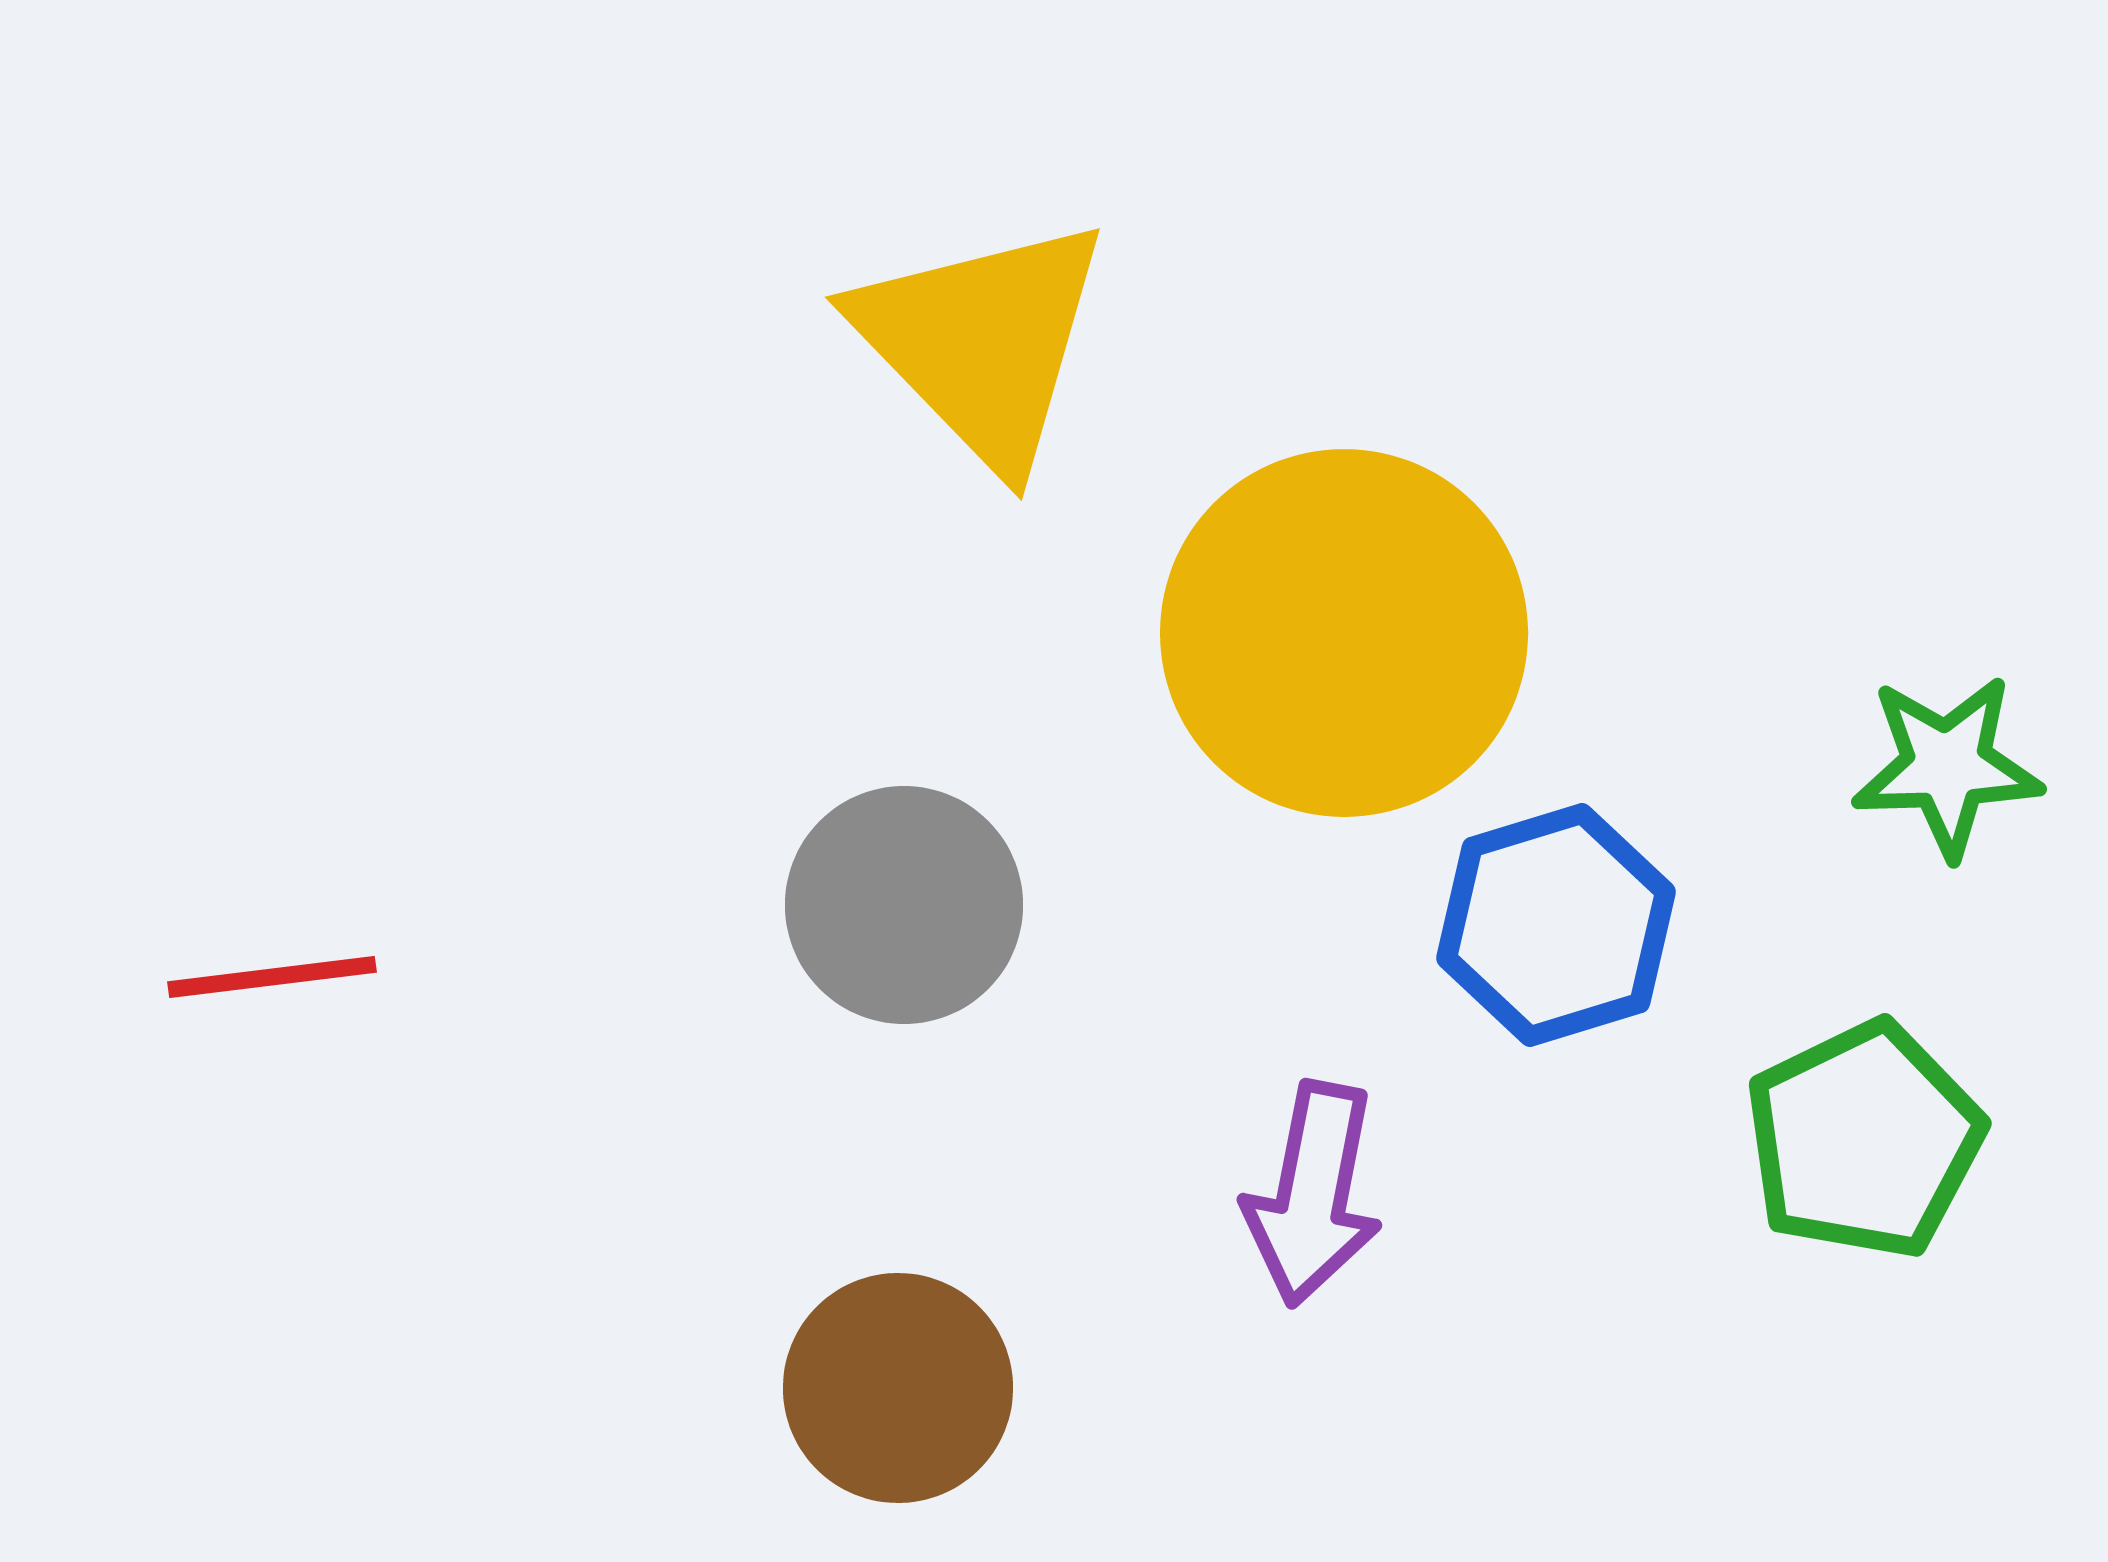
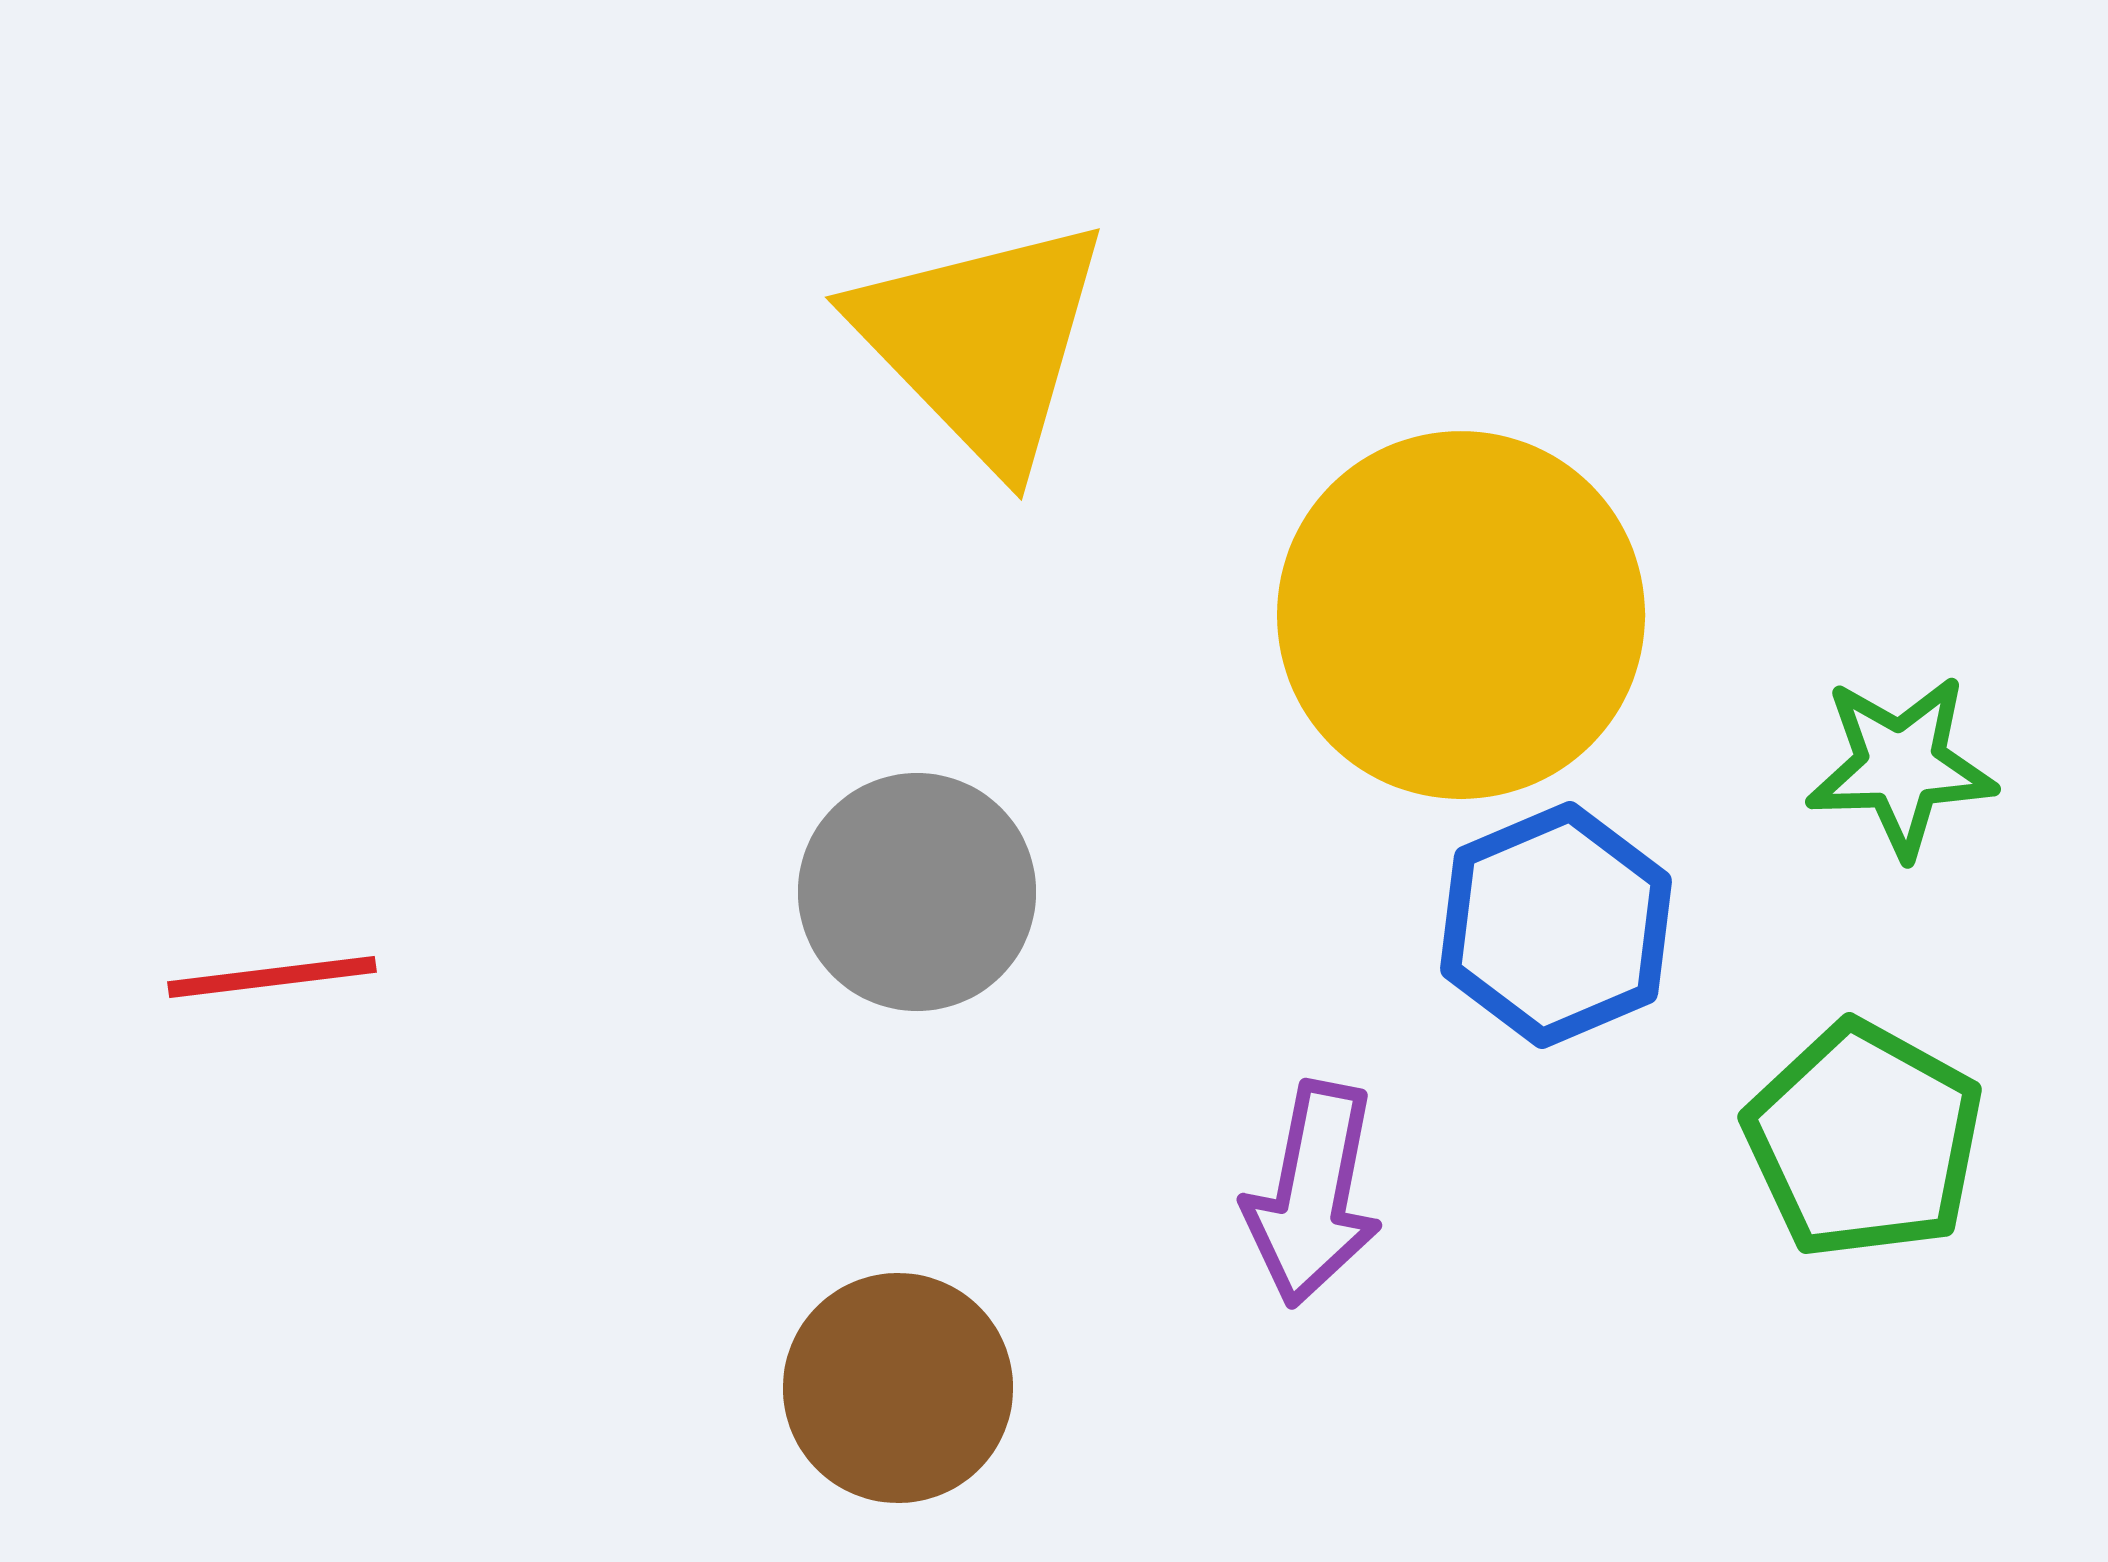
yellow circle: moved 117 px right, 18 px up
green star: moved 46 px left
gray circle: moved 13 px right, 13 px up
blue hexagon: rotated 6 degrees counterclockwise
green pentagon: rotated 17 degrees counterclockwise
